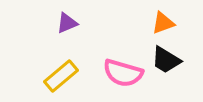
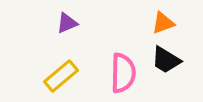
pink semicircle: rotated 105 degrees counterclockwise
